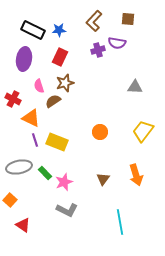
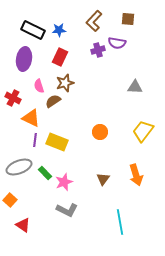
red cross: moved 1 px up
purple line: rotated 24 degrees clockwise
gray ellipse: rotated 10 degrees counterclockwise
